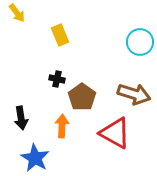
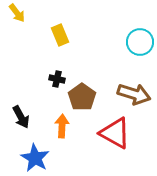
black arrow: moved 1 px up; rotated 20 degrees counterclockwise
